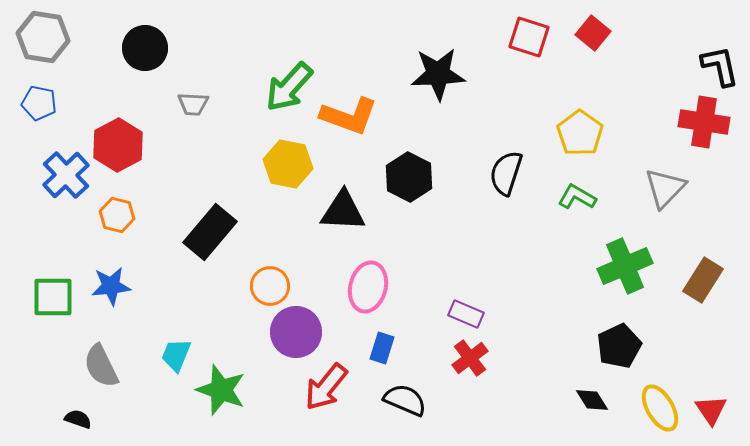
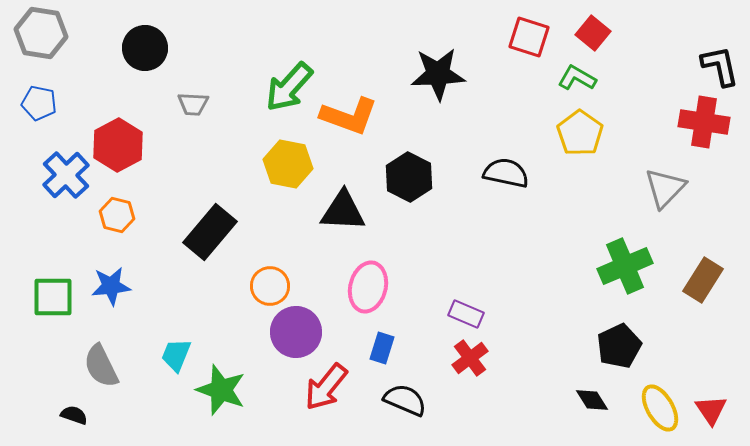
gray hexagon at (43, 37): moved 2 px left, 4 px up
black semicircle at (506, 173): rotated 84 degrees clockwise
green L-shape at (577, 197): moved 119 px up
black semicircle at (78, 419): moved 4 px left, 4 px up
